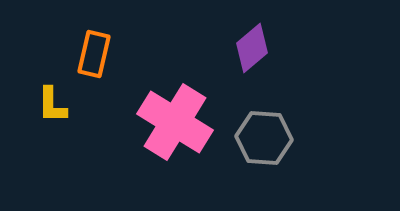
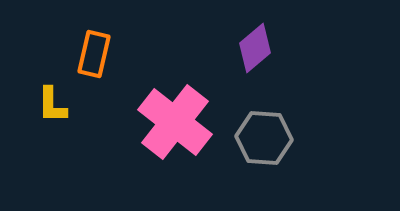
purple diamond: moved 3 px right
pink cross: rotated 6 degrees clockwise
